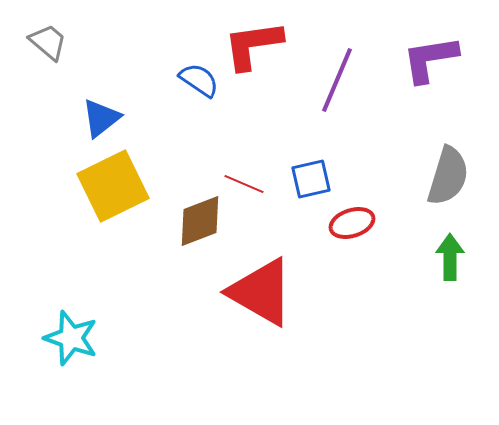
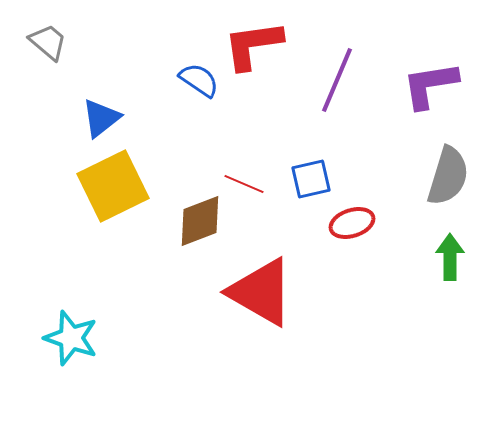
purple L-shape: moved 26 px down
